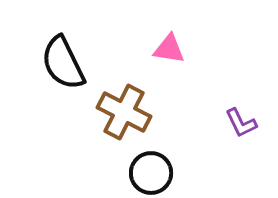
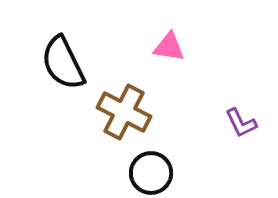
pink triangle: moved 2 px up
